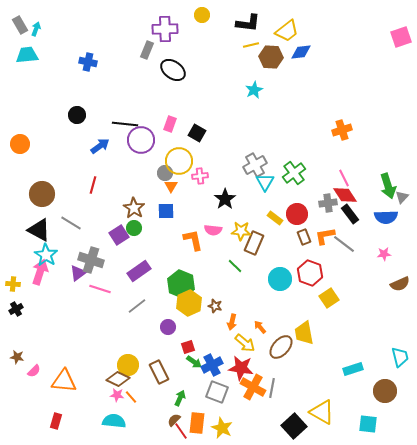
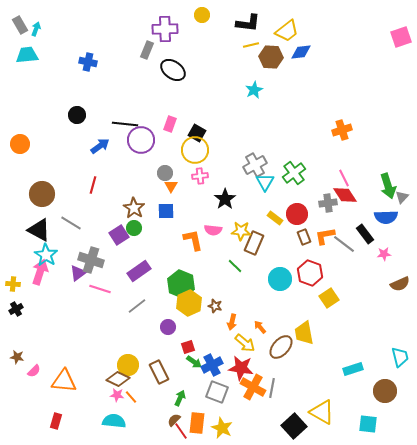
yellow circle at (179, 161): moved 16 px right, 11 px up
black rectangle at (350, 214): moved 15 px right, 20 px down
